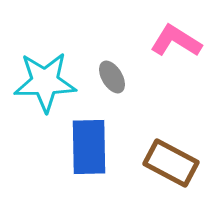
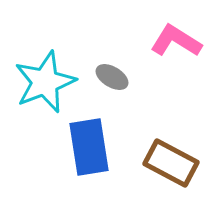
gray ellipse: rotated 28 degrees counterclockwise
cyan star: rotated 20 degrees counterclockwise
blue rectangle: rotated 8 degrees counterclockwise
